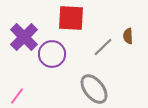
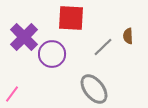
pink line: moved 5 px left, 2 px up
